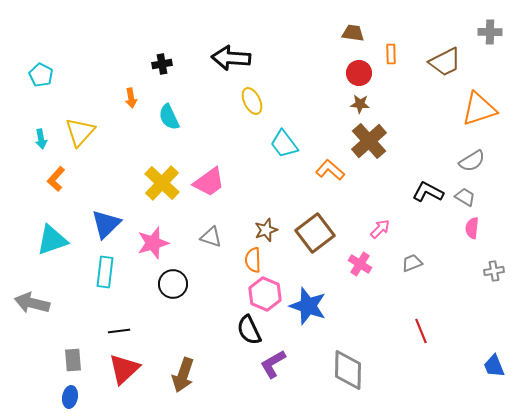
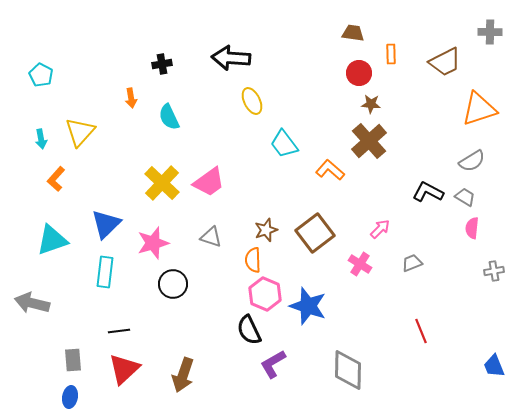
brown star at (360, 104): moved 11 px right
